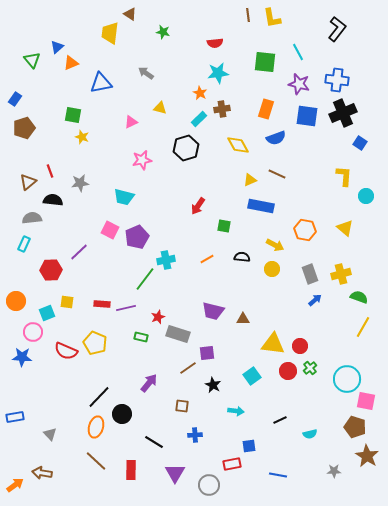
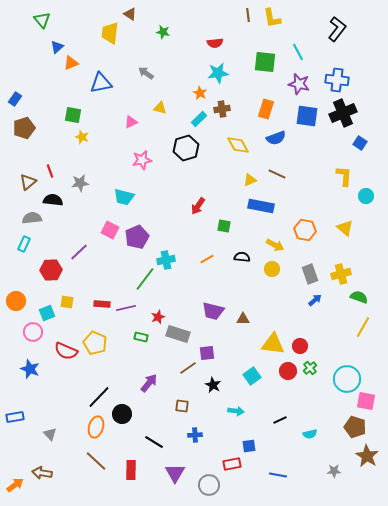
green triangle at (32, 60): moved 10 px right, 40 px up
blue star at (22, 357): moved 8 px right, 12 px down; rotated 18 degrees clockwise
